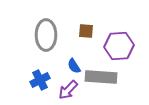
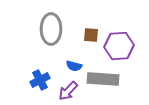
brown square: moved 5 px right, 4 px down
gray ellipse: moved 5 px right, 6 px up
blue semicircle: rotated 42 degrees counterclockwise
gray rectangle: moved 2 px right, 2 px down
purple arrow: moved 1 px down
